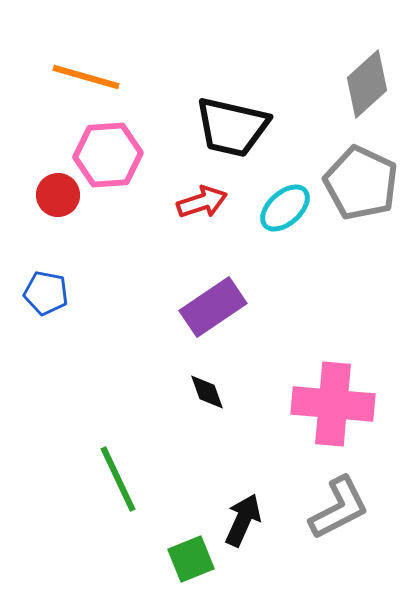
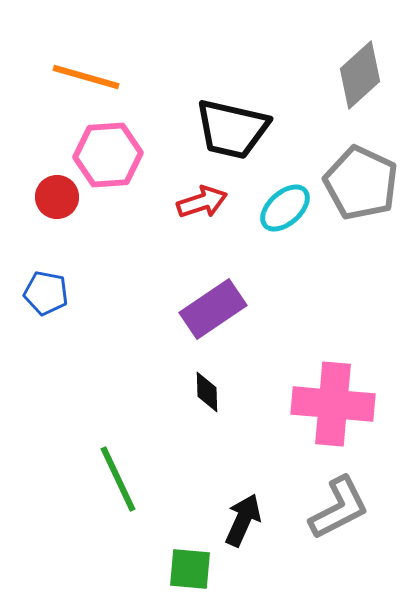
gray diamond: moved 7 px left, 9 px up
black trapezoid: moved 2 px down
red circle: moved 1 px left, 2 px down
purple rectangle: moved 2 px down
black diamond: rotated 18 degrees clockwise
green square: moved 1 px left, 10 px down; rotated 27 degrees clockwise
